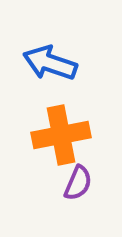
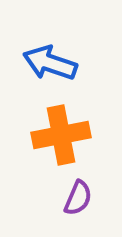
purple semicircle: moved 15 px down
